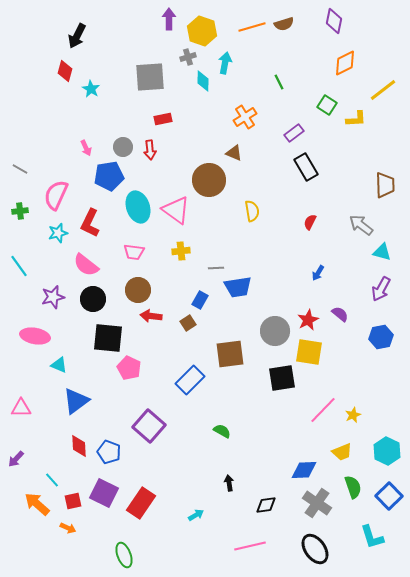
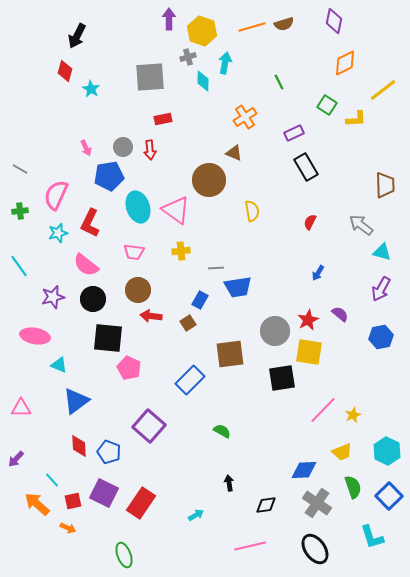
purple rectangle at (294, 133): rotated 12 degrees clockwise
